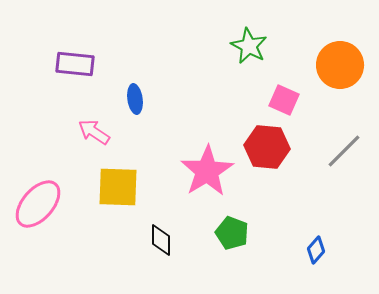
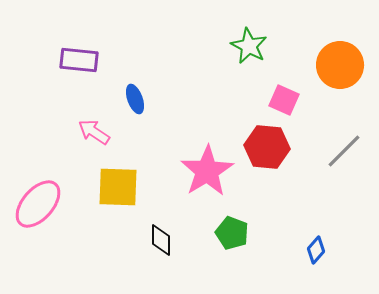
purple rectangle: moved 4 px right, 4 px up
blue ellipse: rotated 12 degrees counterclockwise
